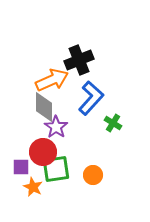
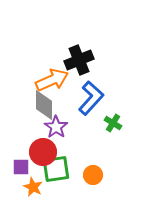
gray diamond: moved 2 px up
